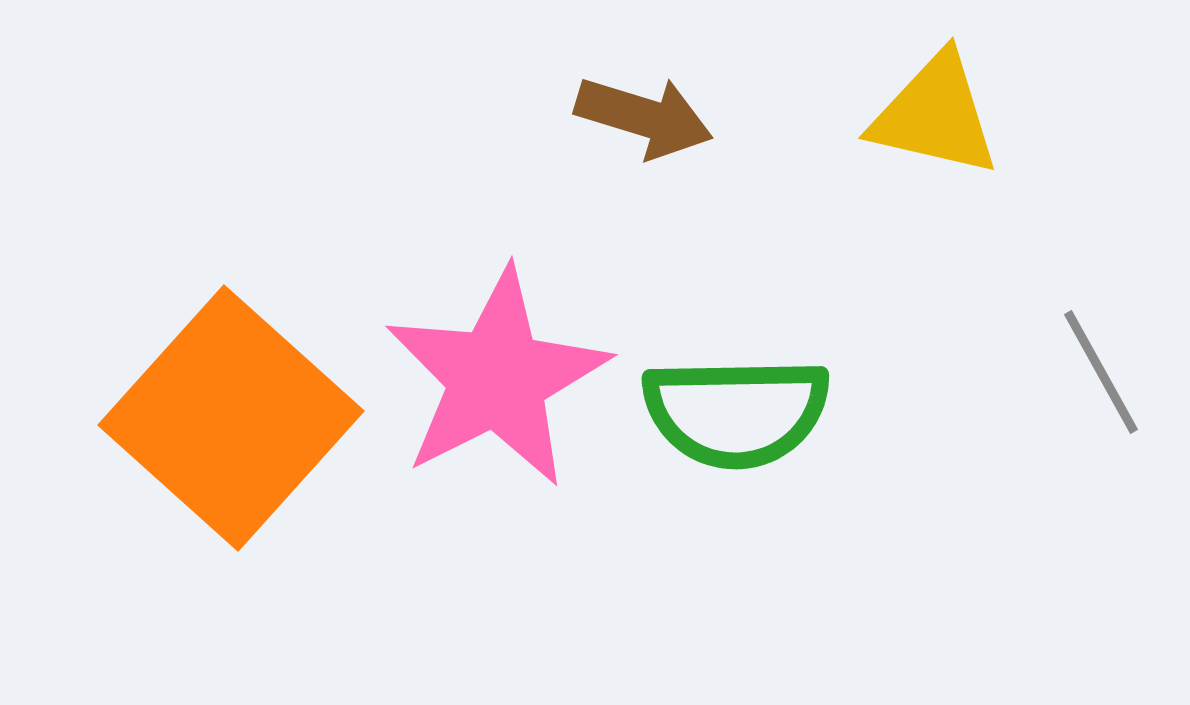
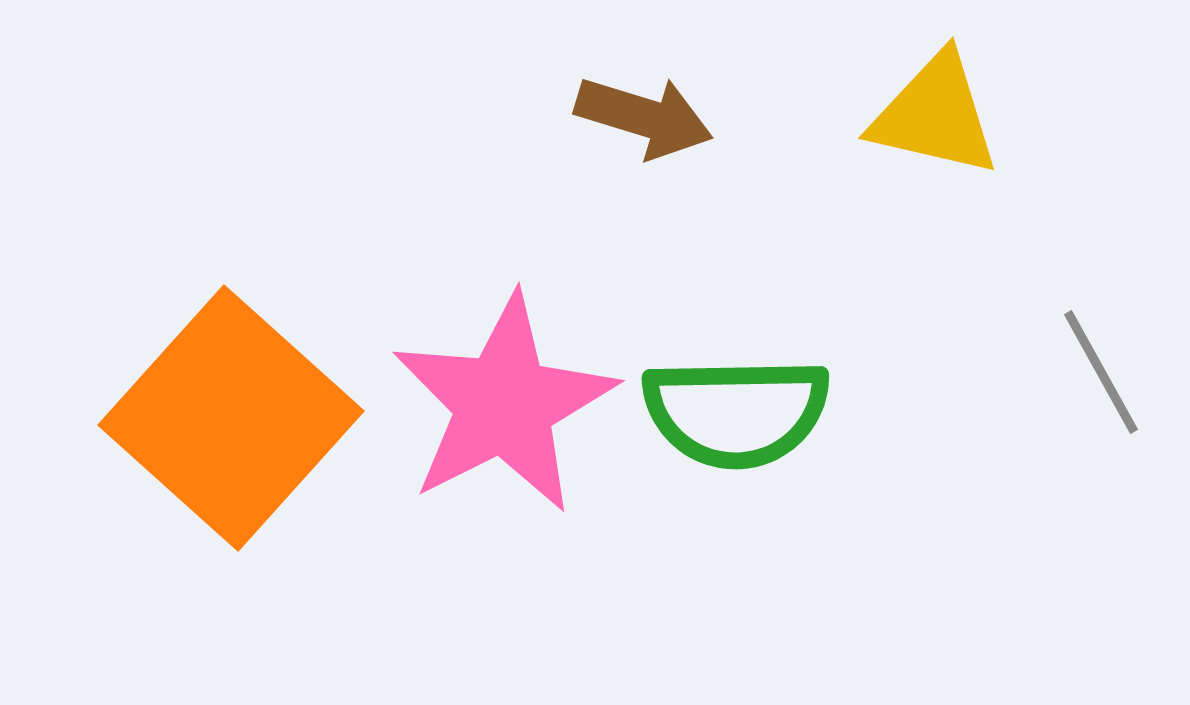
pink star: moved 7 px right, 26 px down
